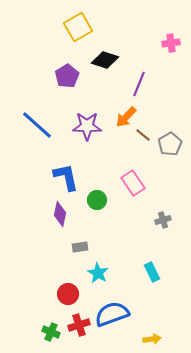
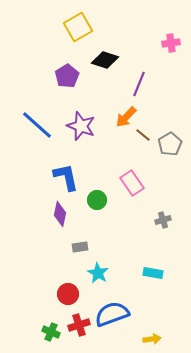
purple star: moved 6 px left; rotated 20 degrees clockwise
pink rectangle: moved 1 px left
cyan rectangle: moved 1 px right, 1 px down; rotated 54 degrees counterclockwise
